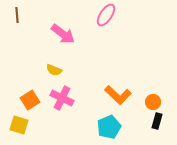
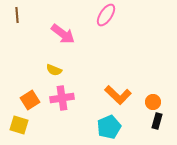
pink cross: rotated 35 degrees counterclockwise
